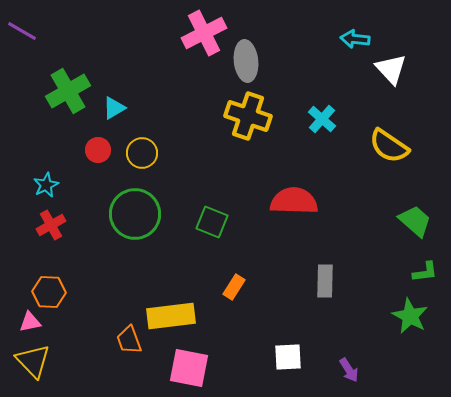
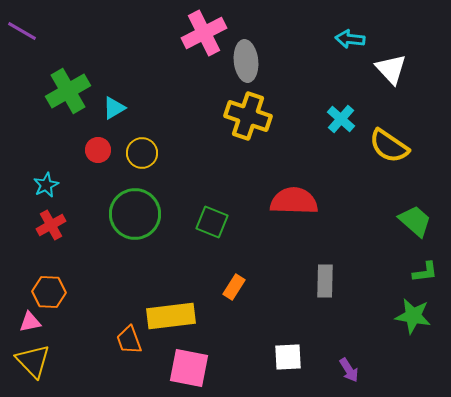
cyan arrow: moved 5 px left
cyan cross: moved 19 px right
green star: moved 3 px right; rotated 18 degrees counterclockwise
